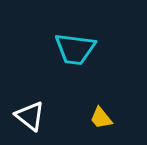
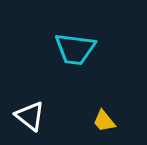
yellow trapezoid: moved 3 px right, 3 px down
